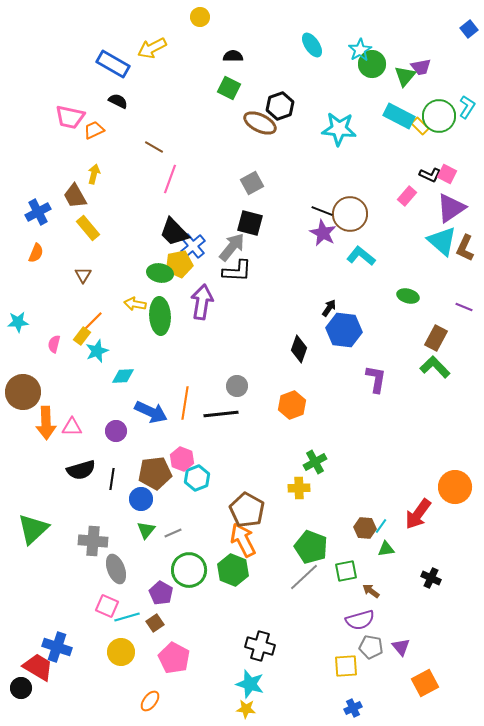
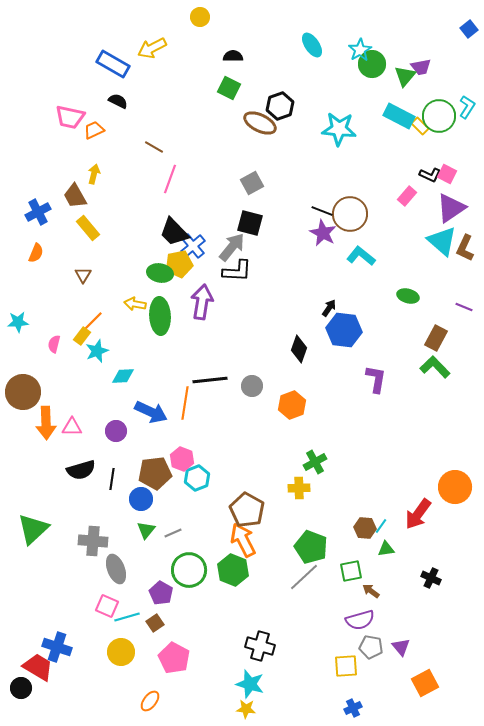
gray circle at (237, 386): moved 15 px right
black line at (221, 414): moved 11 px left, 34 px up
green square at (346, 571): moved 5 px right
